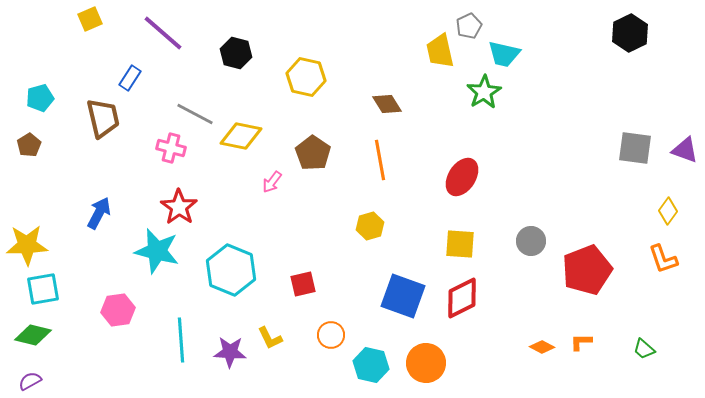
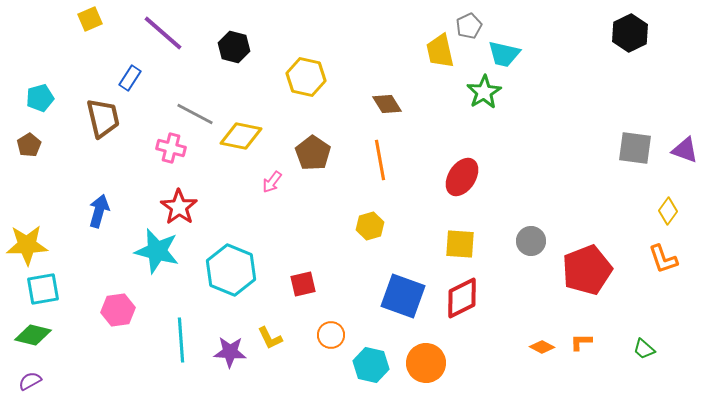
black hexagon at (236, 53): moved 2 px left, 6 px up
blue arrow at (99, 213): moved 2 px up; rotated 12 degrees counterclockwise
